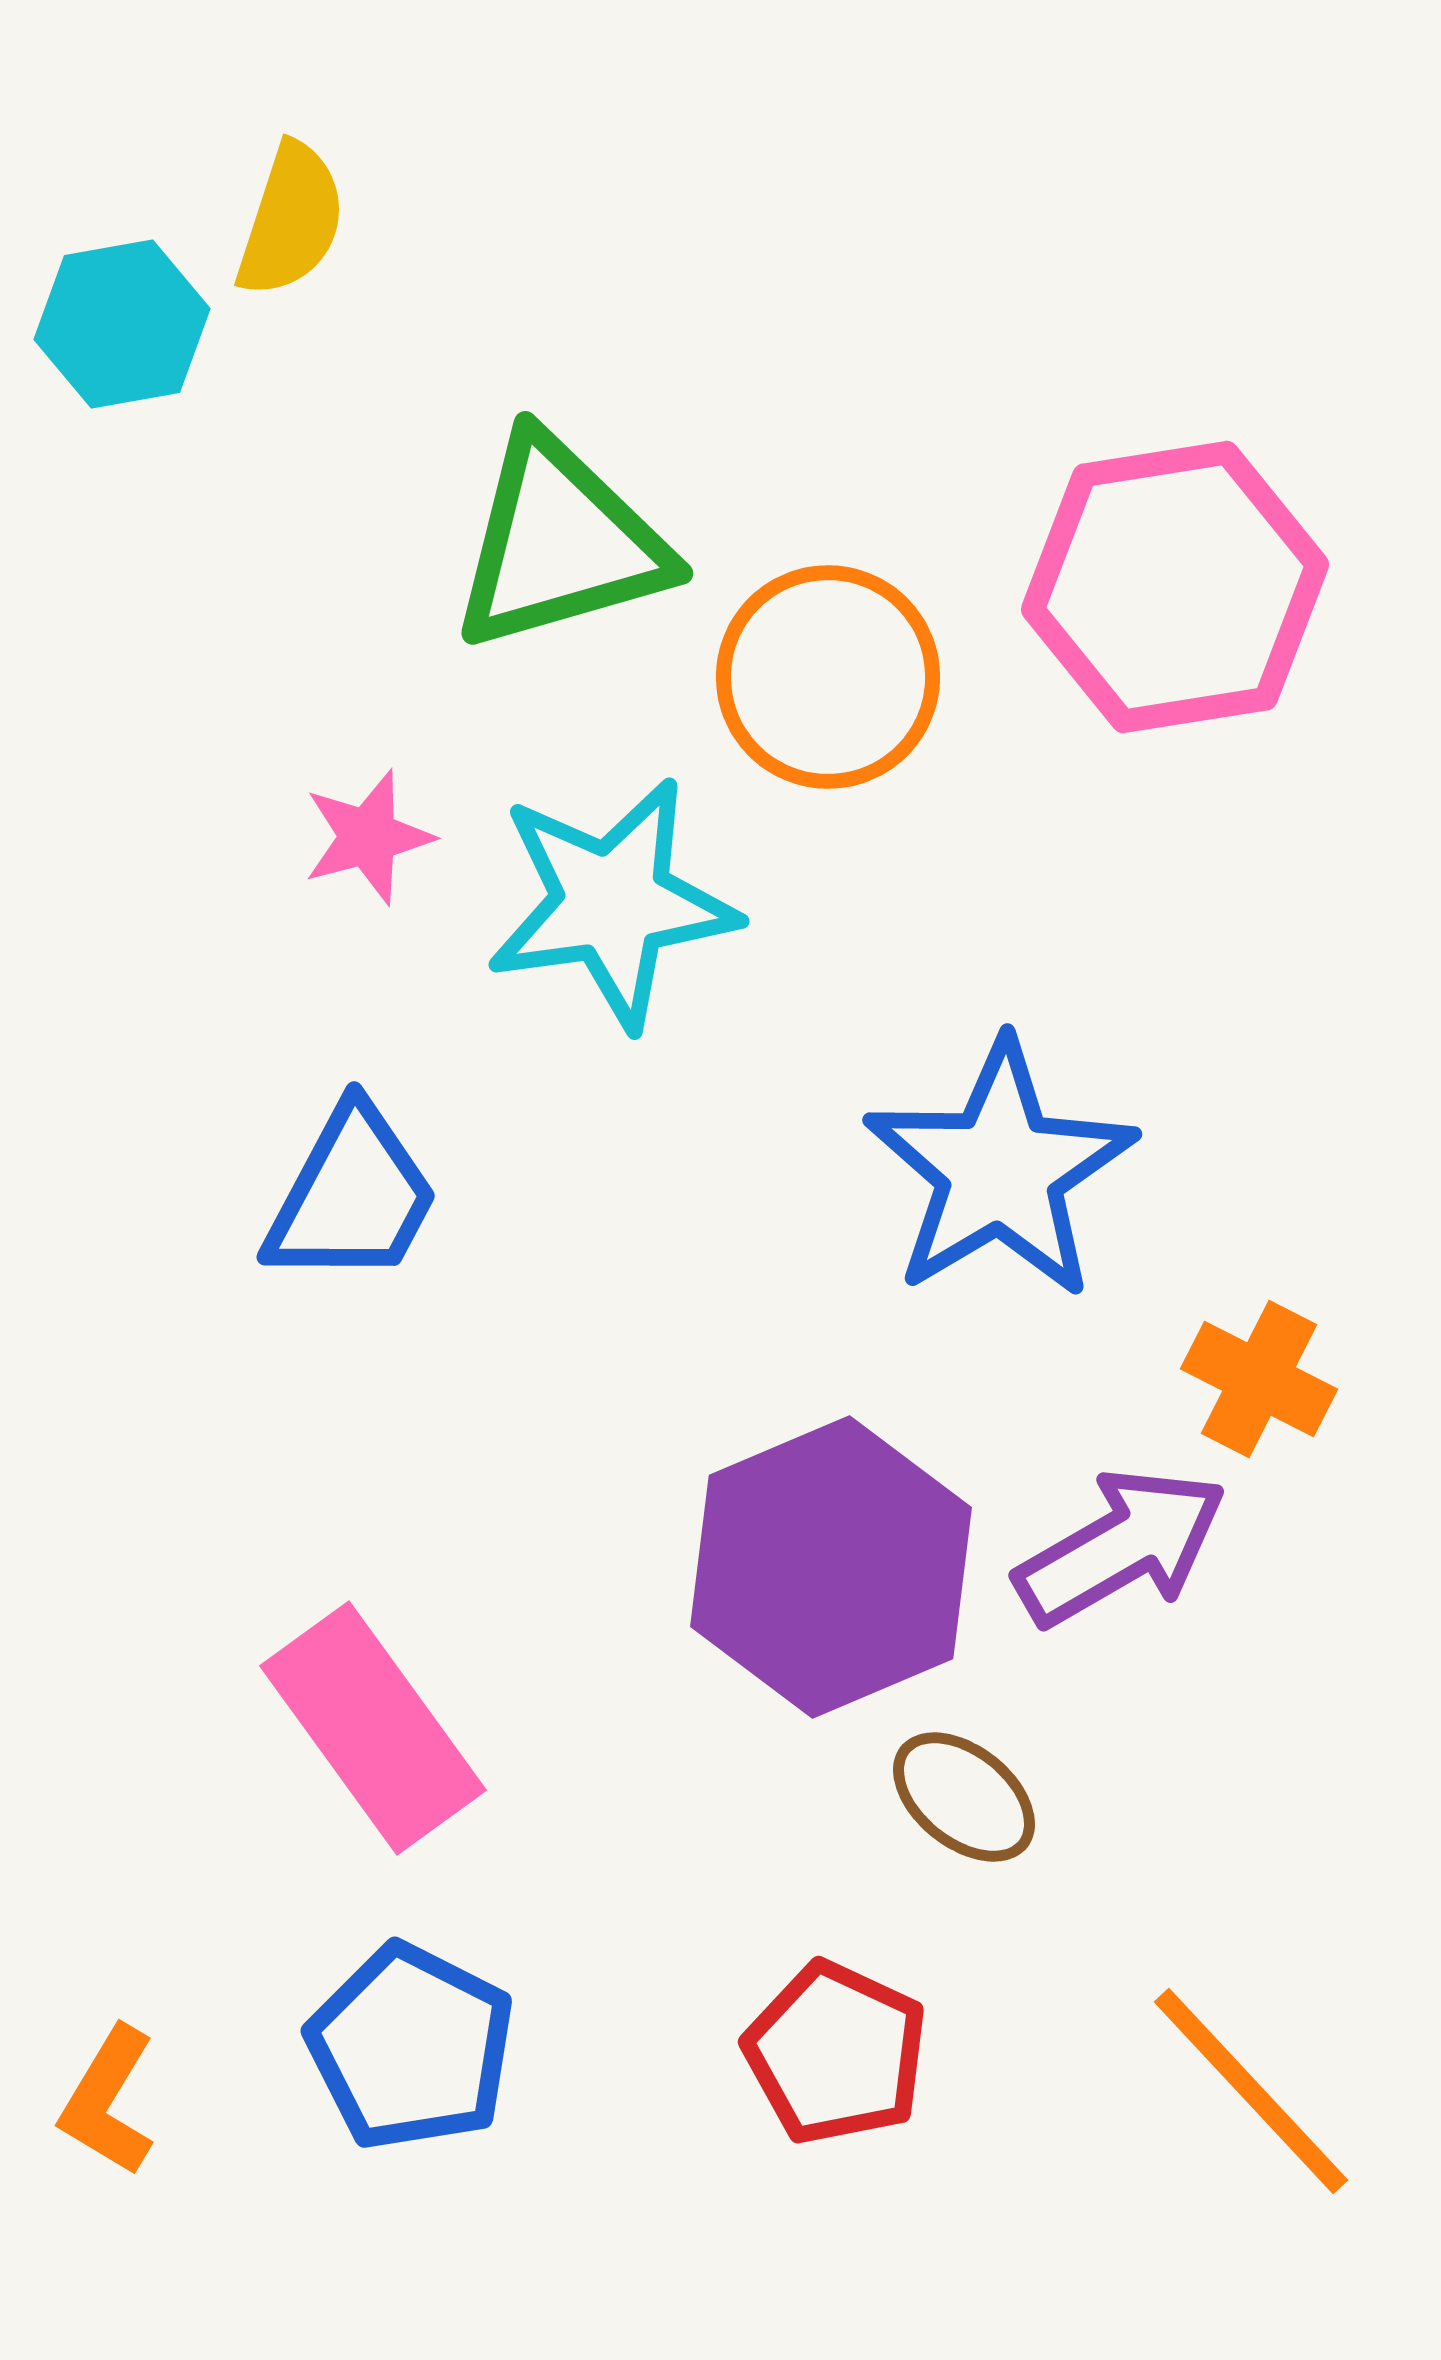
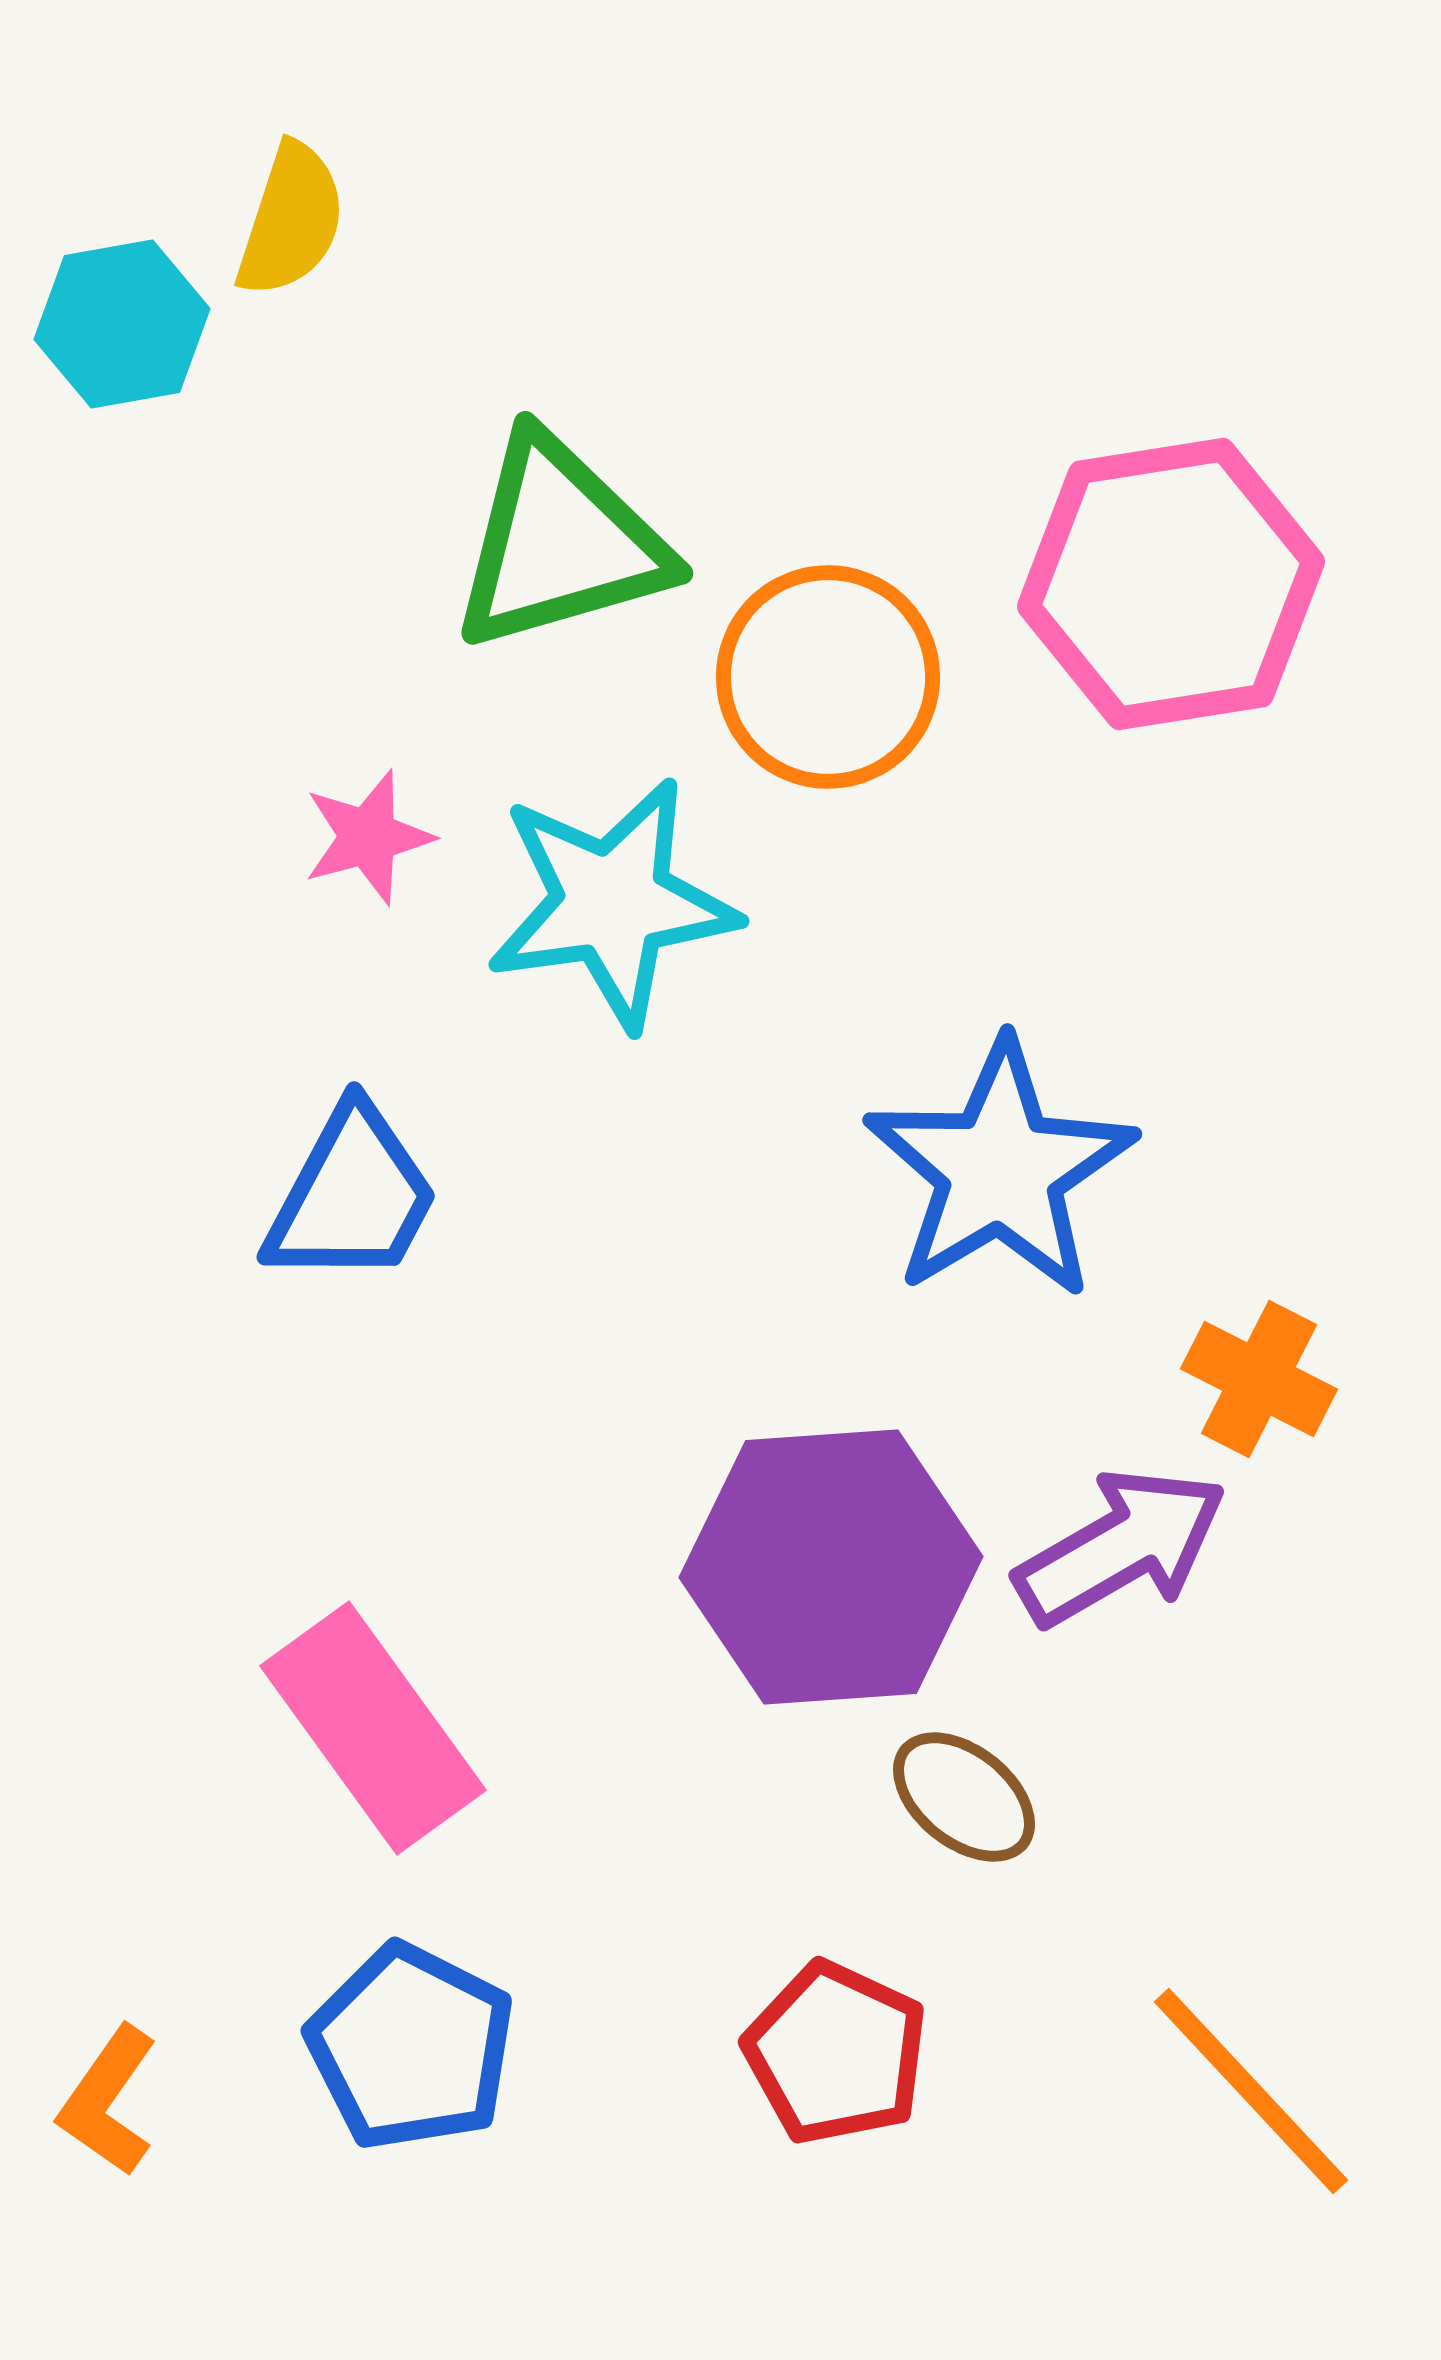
pink hexagon: moved 4 px left, 3 px up
purple hexagon: rotated 19 degrees clockwise
orange L-shape: rotated 4 degrees clockwise
